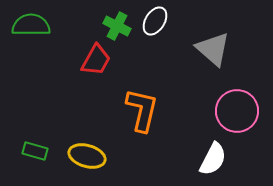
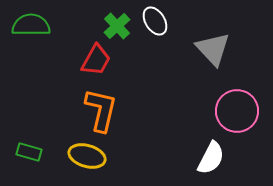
white ellipse: rotated 64 degrees counterclockwise
green cross: rotated 20 degrees clockwise
gray triangle: rotated 6 degrees clockwise
orange L-shape: moved 41 px left
green rectangle: moved 6 px left, 1 px down
white semicircle: moved 2 px left, 1 px up
